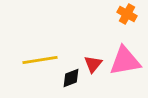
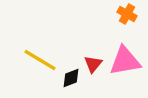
yellow line: rotated 40 degrees clockwise
